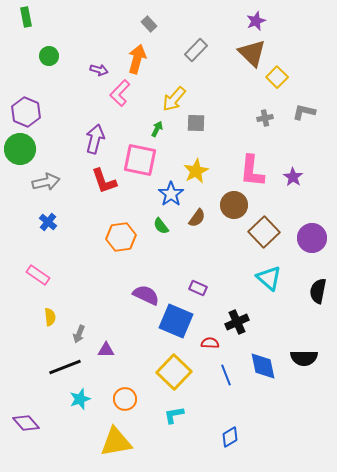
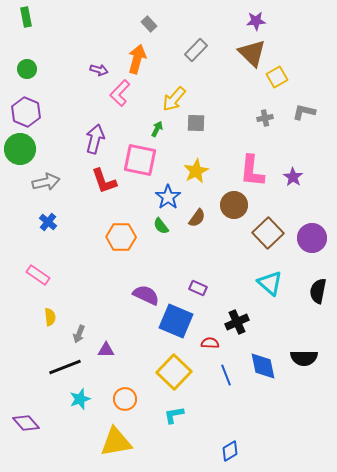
purple star at (256, 21): rotated 18 degrees clockwise
green circle at (49, 56): moved 22 px left, 13 px down
yellow square at (277, 77): rotated 15 degrees clockwise
blue star at (171, 194): moved 3 px left, 3 px down
brown square at (264, 232): moved 4 px right, 1 px down
orange hexagon at (121, 237): rotated 8 degrees clockwise
cyan triangle at (269, 278): moved 1 px right, 5 px down
blue diamond at (230, 437): moved 14 px down
